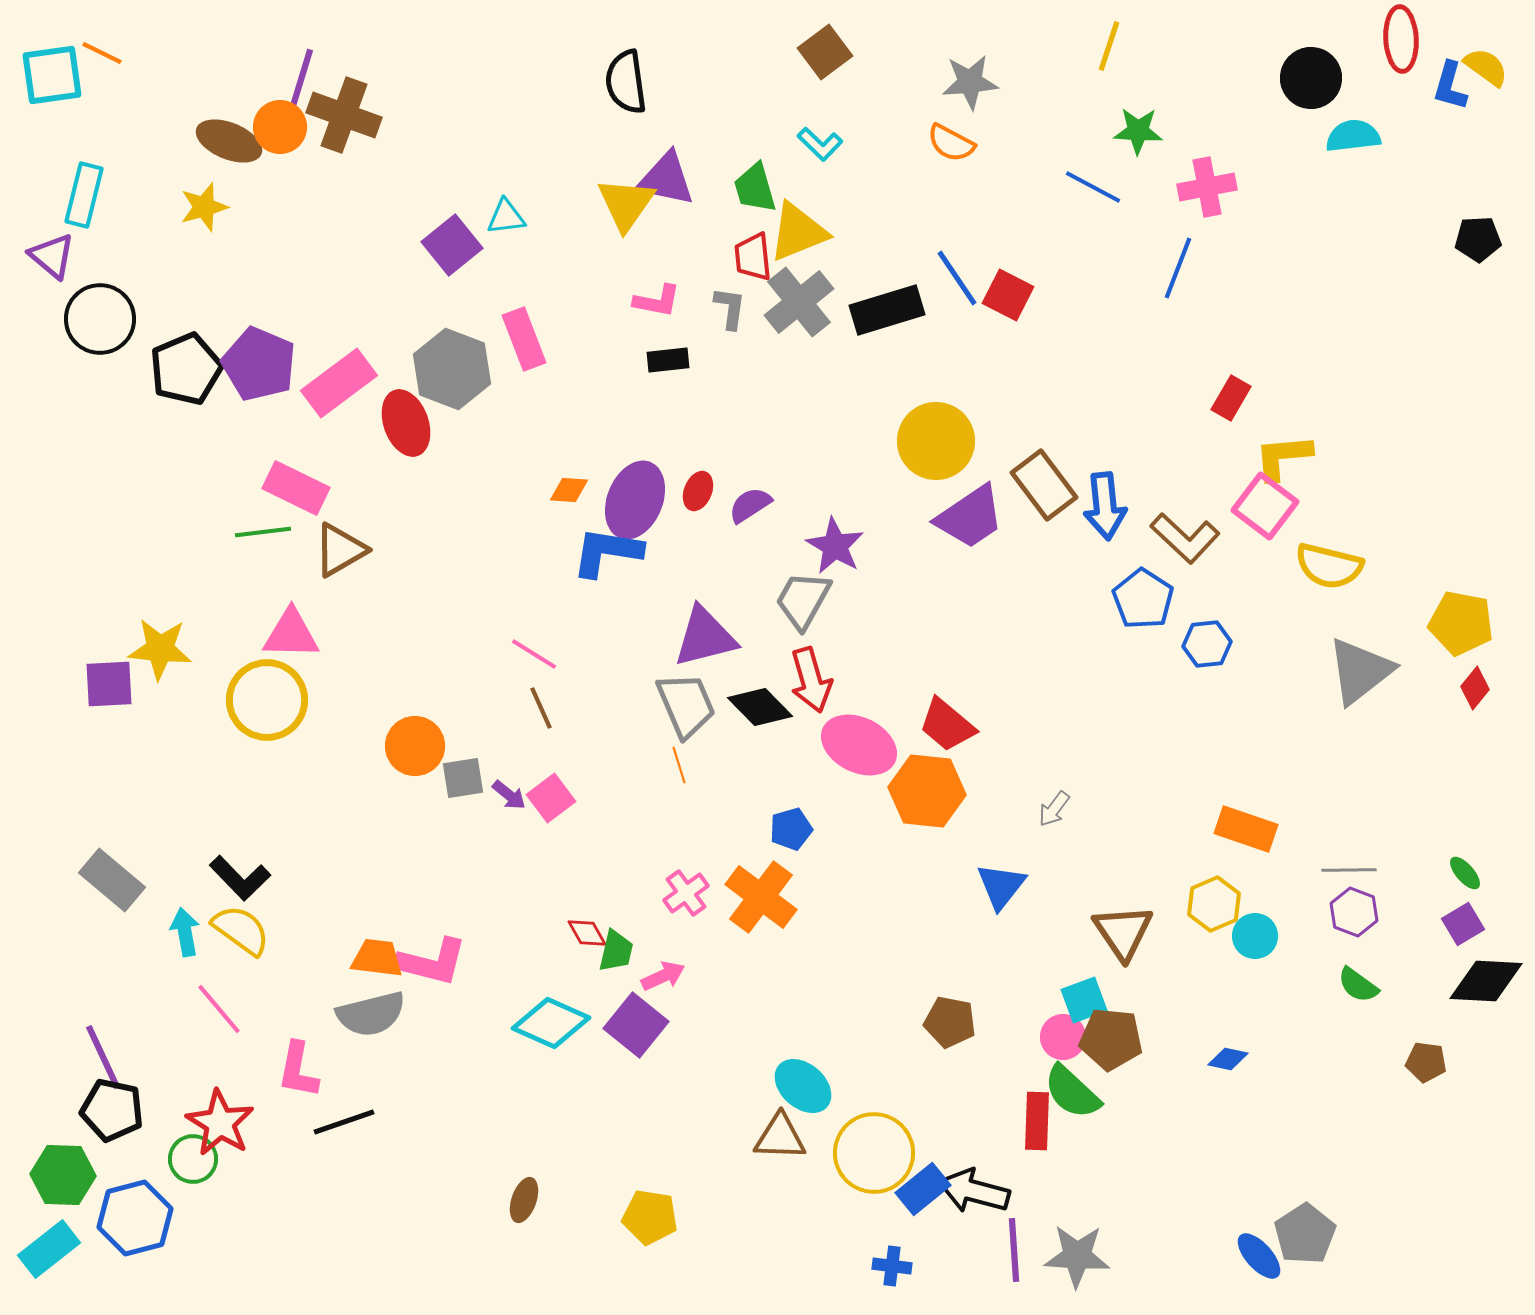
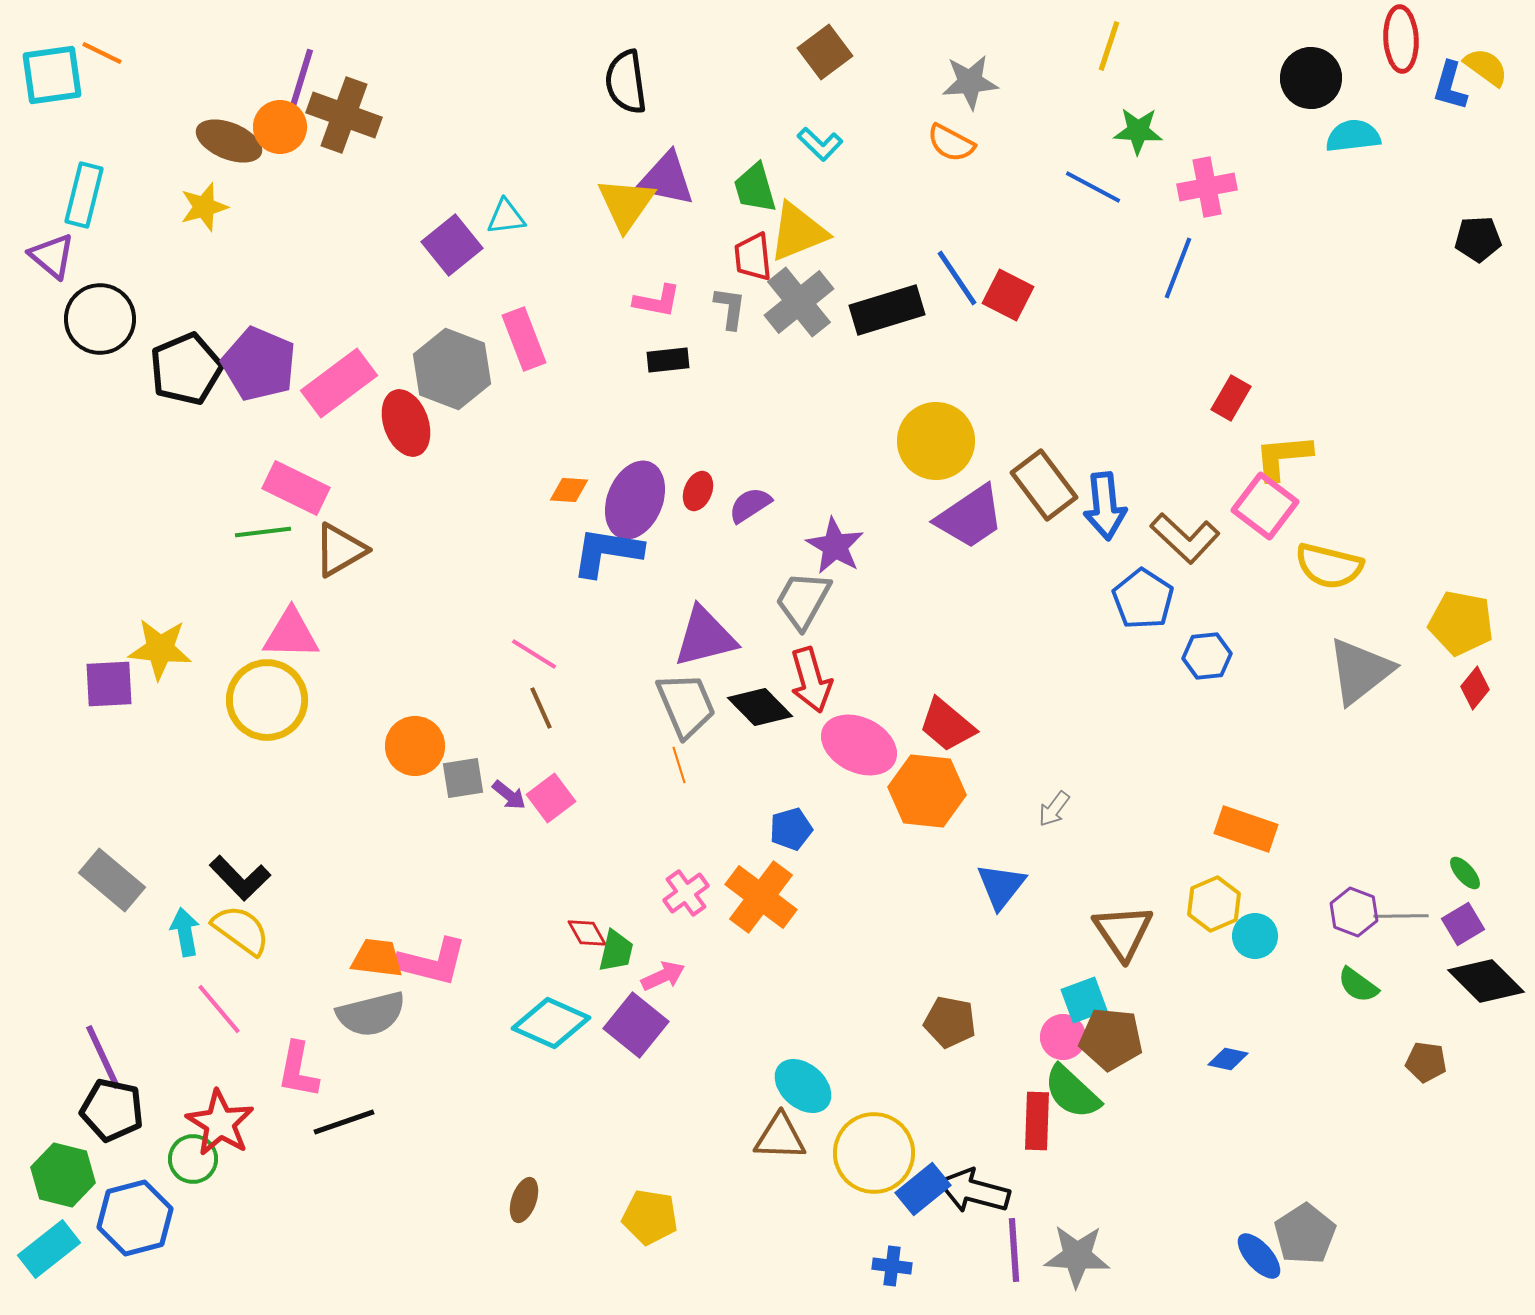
blue hexagon at (1207, 644): moved 12 px down
gray line at (1349, 870): moved 52 px right, 46 px down
black diamond at (1486, 981): rotated 42 degrees clockwise
green hexagon at (63, 1175): rotated 12 degrees clockwise
